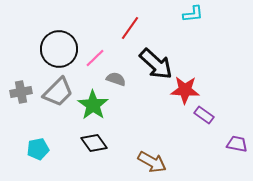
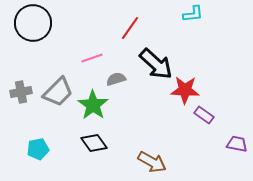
black circle: moved 26 px left, 26 px up
pink line: moved 3 px left; rotated 25 degrees clockwise
gray semicircle: rotated 36 degrees counterclockwise
